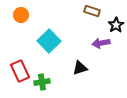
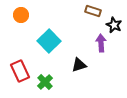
brown rectangle: moved 1 px right
black star: moved 2 px left; rotated 14 degrees counterclockwise
purple arrow: rotated 96 degrees clockwise
black triangle: moved 1 px left, 3 px up
green cross: moved 3 px right; rotated 35 degrees counterclockwise
